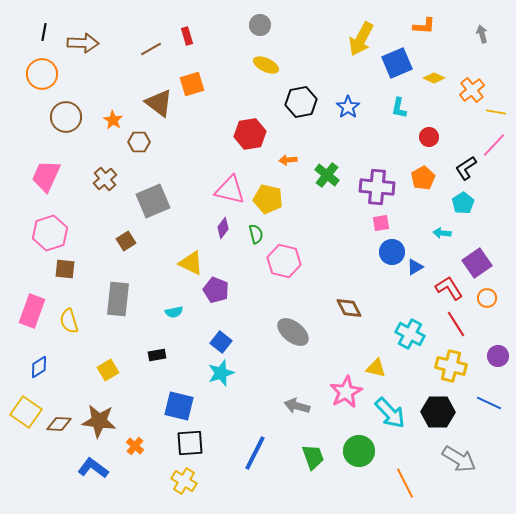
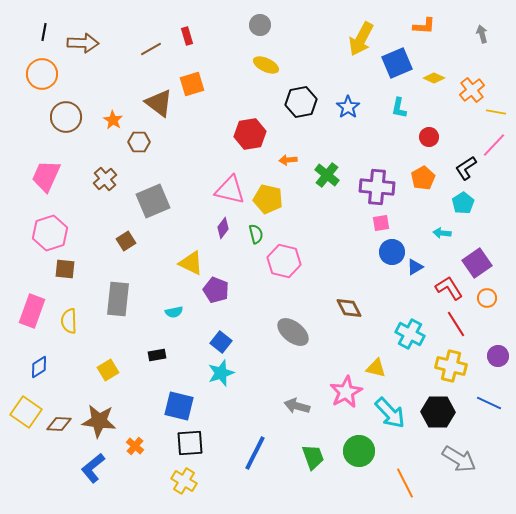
yellow semicircle at (69, 321): rotated 15 degrees clockwise
blue L-shape at (93, 468): rotated 76 degrees counterclockwise
